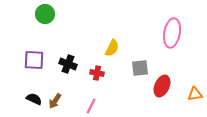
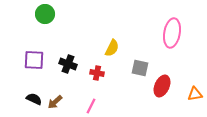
gray square: rotated 18 degrees clockwise
brown arrow: moved 1 px down; rotated 14 degrees clockwise
